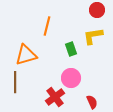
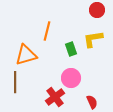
orange line: moved 5 px down
yellow L-shape: moved 3 px down
